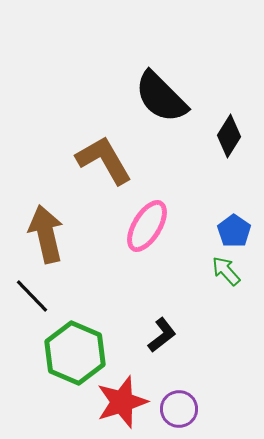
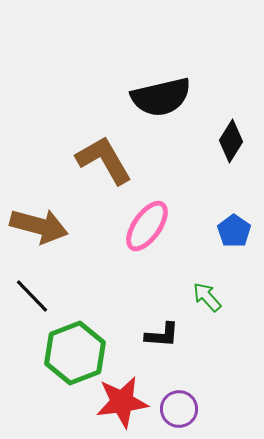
black semicircle: rotated 58 degrees counterclockwise
black diamond: moved 2 px right, 5 px down
pink ellipse: rotated 4 degrees clockwise
brown arrow: moved 7 px left, 8 px up; rotated 118 degrees clockwise
green arrow: moved 19 px left, 26 px down
black L-shape: rotated 42 degrees clockwise
green hexagon: rotated 16 degrees clockwise
red star: rotated 10 degrees clockwise
